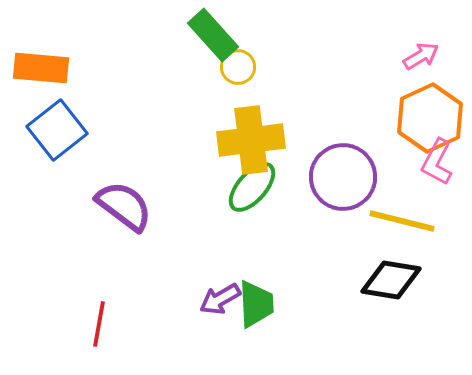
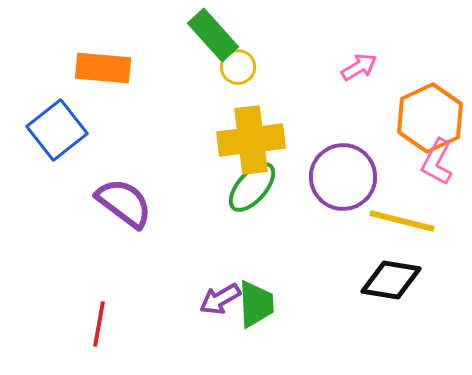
pink arrow: moved 62 px left, 11 px down
orange rectangle: moved 62 px right
purple semicircle: moved 3 px up
